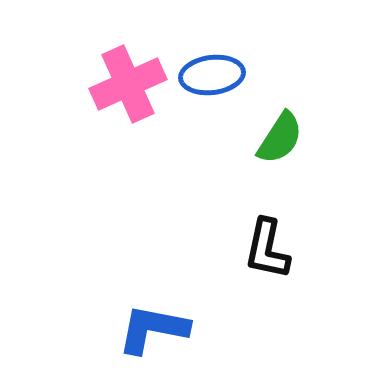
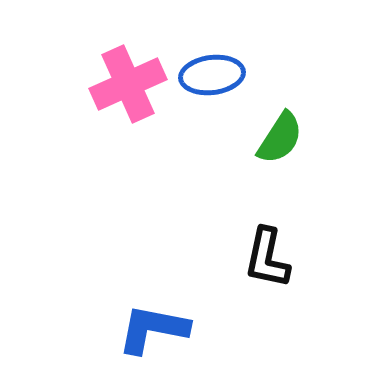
black L-shape: moved 9 px down
